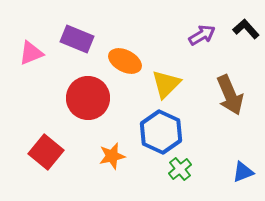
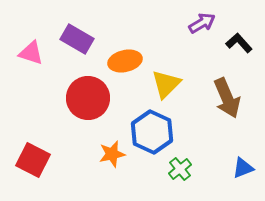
black L-shape: moved 7 px left, 14 px down
purple arrow: moved 12 px up
purple rectangle: rotated 8 degrees clockwise
pink triangle: rotated 40 degrees clockwise
orange ellipse: rotated 40 degrees counterclockwise
brown arrow: moved 3 px left, 3 px down
blue hexagon: moved 9 px left
red square: moved 13 px left, 8 px down; rotated 12 degrees counterclockwise
orange star: moved 2 px up
blue triangle: moved 4 px up
